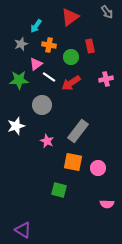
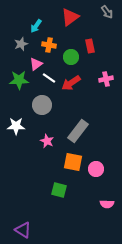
white line: moved 1 px down
white star: rotated 18 degrees clockwise
pink circle: moved 2 px left, 1 px down
